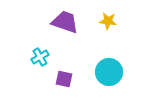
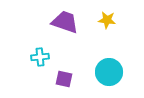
yellow star: moved 1 px left, 1 px up
cyan cross: rotated 24 degrees clockwise
